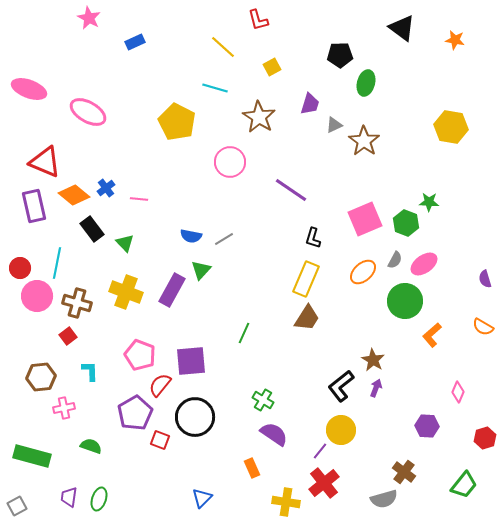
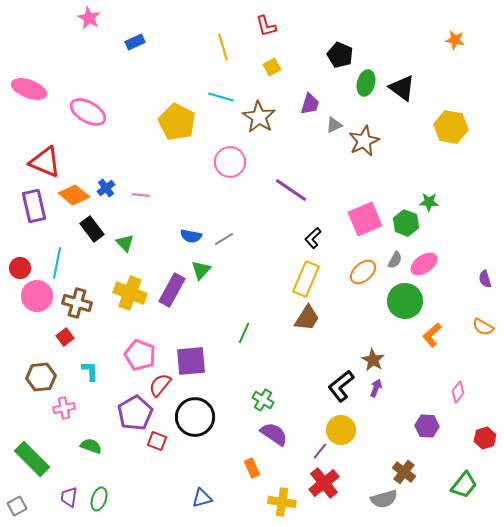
red L-shape at (258, 20): moved 8 px right, 6 px down
black triangle at (402, 28): moved 60 px down
yellow line at (223, 47): rotated 32 degrees clockwise
black pentagon at (340, 55): rotated 25 degrees clockwise
cyan line at (215, 88): moved 6 px right, 9 px down
brown star at (364, 141): rotated 12 degrees clockwise
pink line at (139, 199): moved 2 px right, 4 px up
black L-shape at (313, 238): rotated 30 degrees clockwise
yellow cross at (126, 292): moved 4 px right, 1 px down
red square at (68, 336): moved 3 px left, 1 px down
pink diamond at (458, 392): rotated 15 degrees clockwise
red square at (160, 440): moved 3 px left, 1 px down
green rectangle at (32, 456): moved 3 px down; rotated 30 degrees clockwise
blue triangle at (202, 498): rotated 30 degrees clockwise
yellow cross at (286, 502): moved 4 px left
